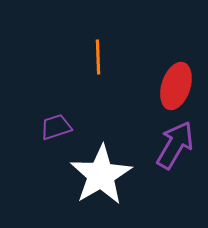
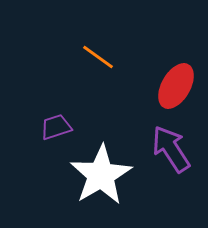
orange line: rotated 52 degrees counterclockwise
red ellipse: rotated 12 degrees clockwise
purple arrow: moved 4 px left, 4 px down; rotated 63 degrees counterclockwise
